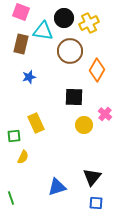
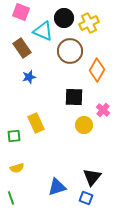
cyan triangle: rotated 15 degrees clockwise
brown rectangle: moved 1 px right, 4 px down; rotated 48 degrees counterclockwise
pink cross: moved 2 px left, 4 px up
yellow semicircle: moved 6 px left, 11 px down; rotated 48 degrees clockwise
blue square: moved 10 px left, 5 px up; rotated 16 degrees clockwise
